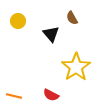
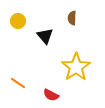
brown semicircle: rotated 32 degrees clockwise
black triangle: moved 6 px left, 2 px down
orange line: moved 4 px right, 13 px up; rotated 21 degrees clockwise
